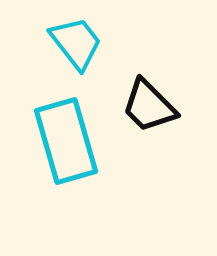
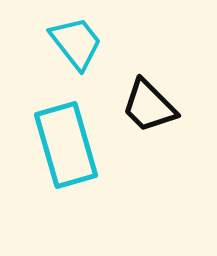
cyan rectangle: moved 4 px down
